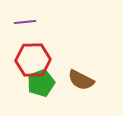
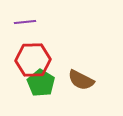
green pentagon: rotated 20 degrees counterclockwise
